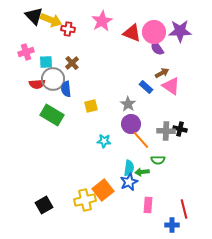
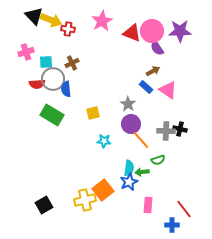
pink circle: moved 2 px left, 1 px up
brown cross: rotated 16 degrees clockwise
brown arrow: moved 9 px left, 2 px up
pink triangle: moved 3 px left, 4 px down
yellow square: moved 2 px right, 7 px down
green semicircle: rotated 16 degrees counterclockwise
red line: rotated 24 degrees counterclockwise
